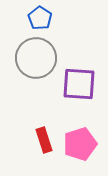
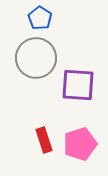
purple square: moved 1 px left, 1 px down
